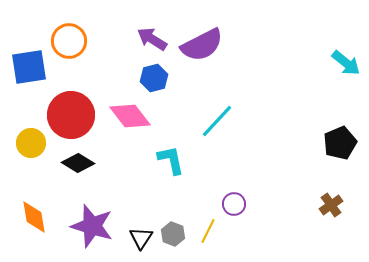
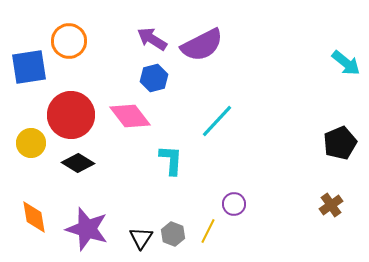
cyan L-shape: rotated 16 degrees clockwise
purple star: moved 5 px left, 3 px down
